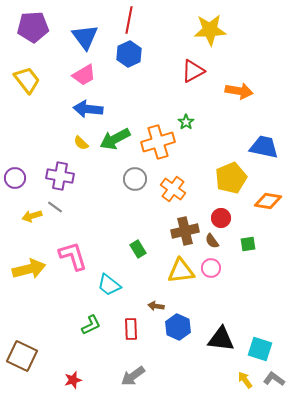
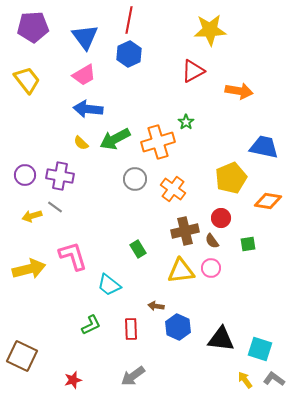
purple circle at (15, 178): moved 10 px right, 3 px up
